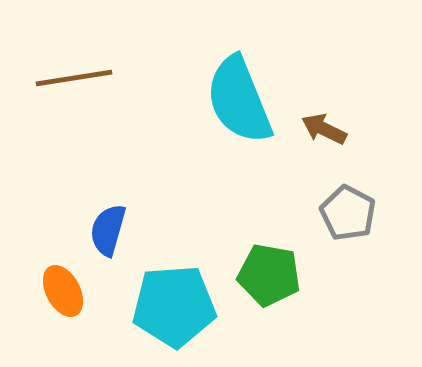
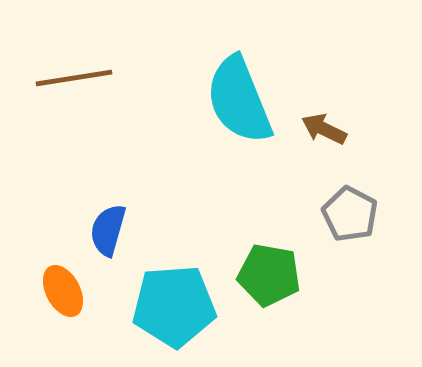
gray pentagon: moved 2 px right, 1 px down
